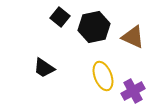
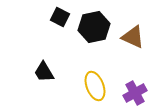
black square: rotated 12 degrees counterclockwise
black trapezoid: moved 4 px down; rotated 25 degrees clockwise
yellow ellipse: moved 8 px left, 10 px down
purple cross: moved 2 px right, 2 px down
